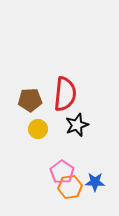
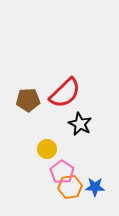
red semicircle: moved 1 px up; rotated 40 degrees clockwise
brown pentagon: moved 2 px left
black star: moved 3 px right, 1 px up; rotated 25 degrees counterclockwise
yellow circle: moved 9 px right, 20 px down
blue star: moved 5 px down
